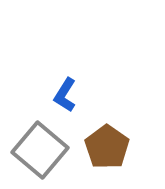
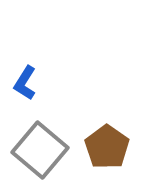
blue L-shape: moved 40 px left, 12 px up
